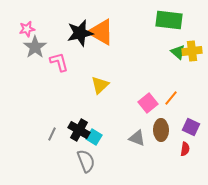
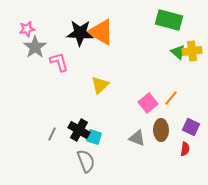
green rectangle: rotated 8 degrees clockwise
black star: rotated 16 degrees clockwise
cyan square: rotated 14 degrees counterclockwise
